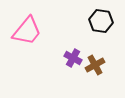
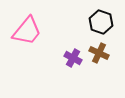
black hexagon: moved 1 px down; rotated 10 degrees clockwise
brown cross: moved 4 px right, 12 px up; rotated 36 degrees counterclockwise
